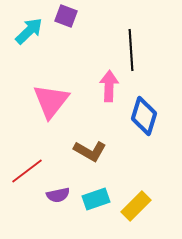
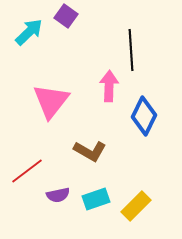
purple square: rotated 15 degrees clockwise
cyan arrow: moved 1 px down
blue diamond: rotated 9 degrees clockwise
